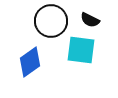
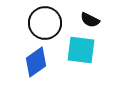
black circle: moved 6 px left, 2 px down
blue diamond: moved 6 px right
